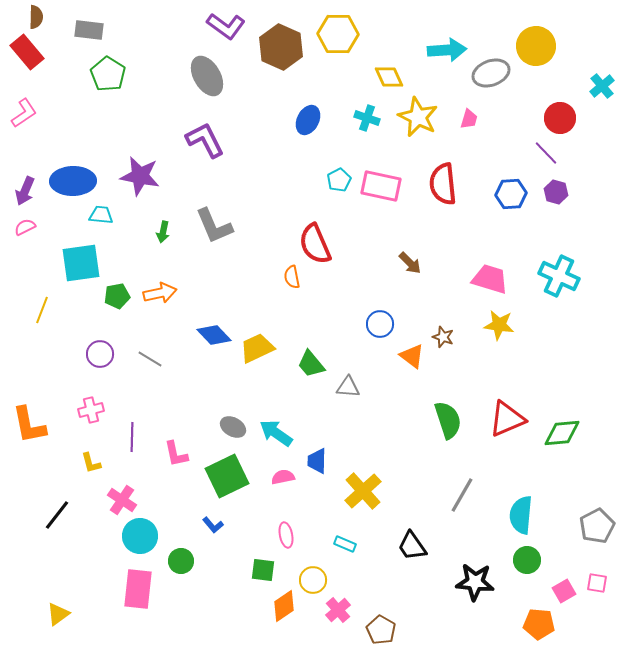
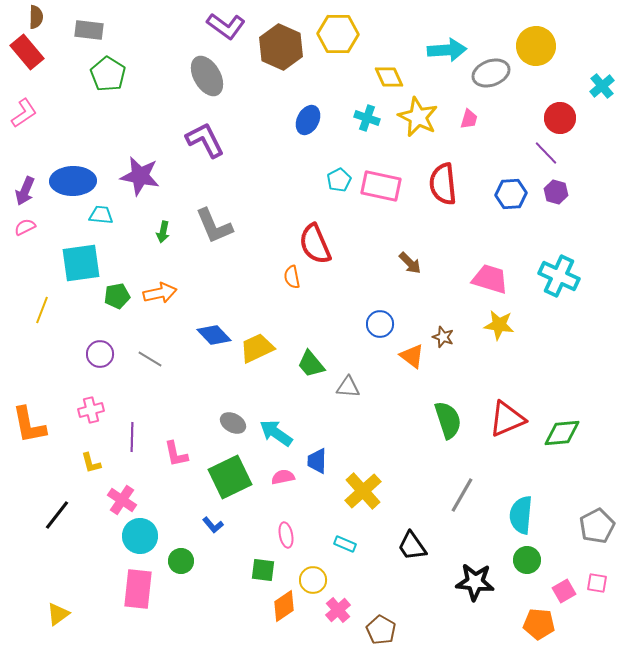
gray ellipse at (233, 427): moved 4 px up
green square at (227, 476): moved 3 px right, 1 px down
